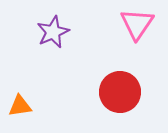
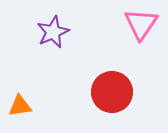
pink triangle: moved 4 px right
red circle: moved 8 px left
